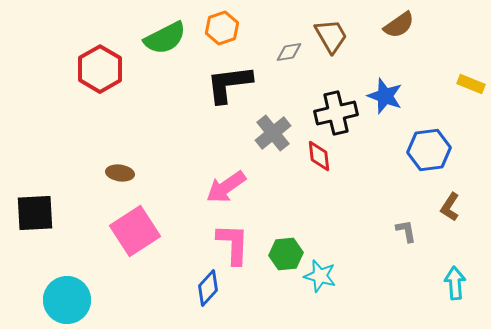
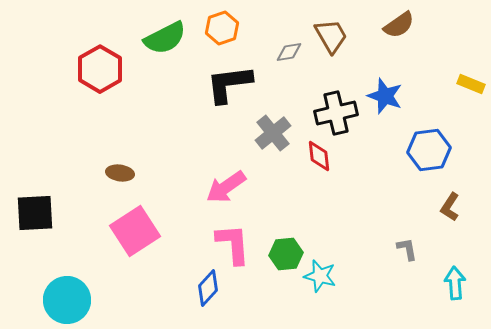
gray L-shape: moved 1 px right, 18 px down
pink L-shape: rotated 6 degrees counterclockwise
